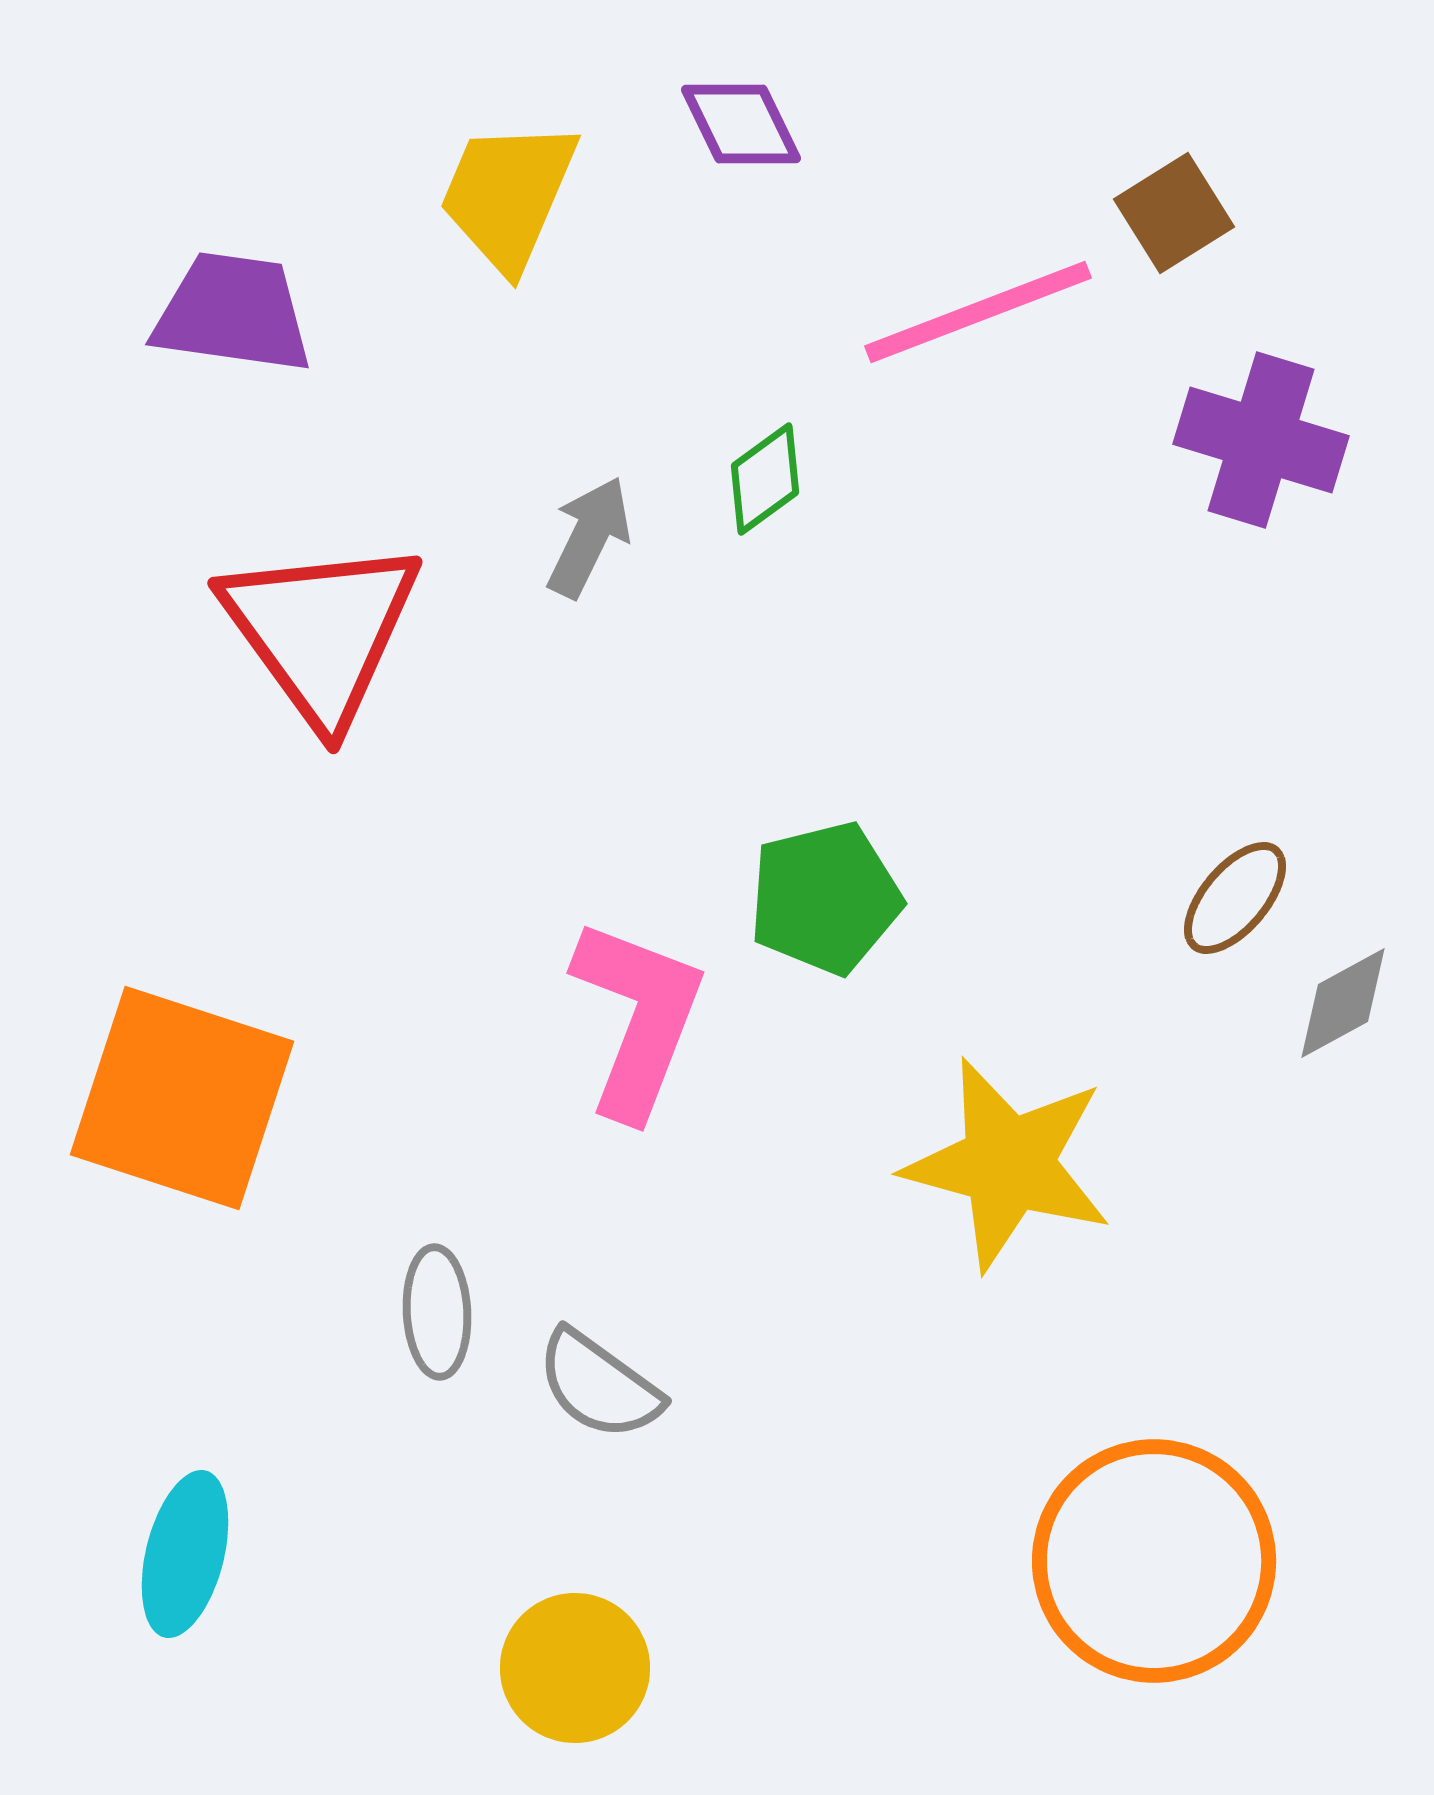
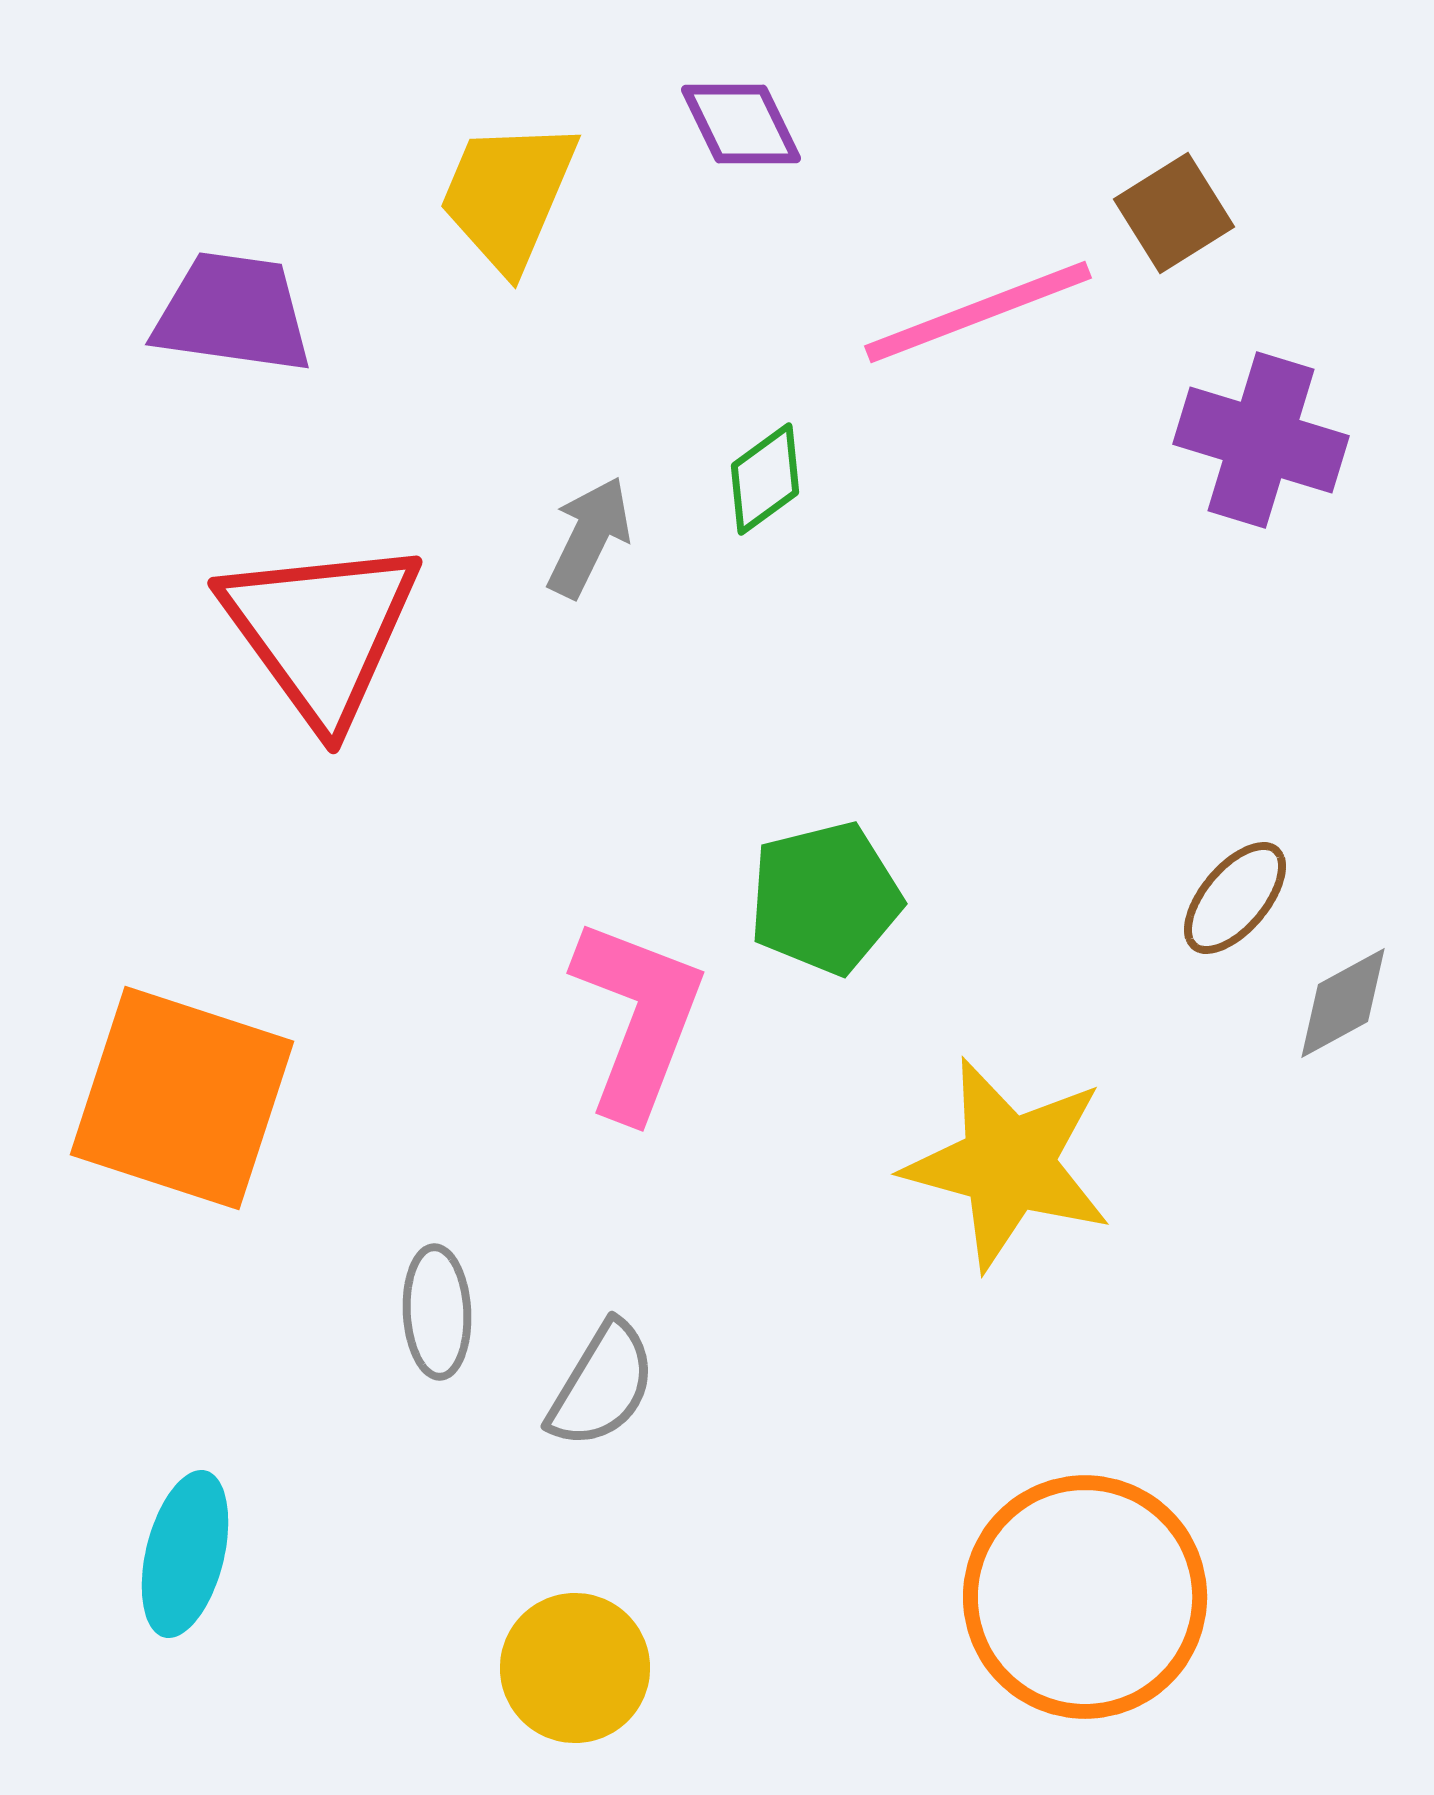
gray semicircle: moved 3 px right; rotated 95 degrees counterclockwise
orange circle: moved 69 px left, 36 px down
